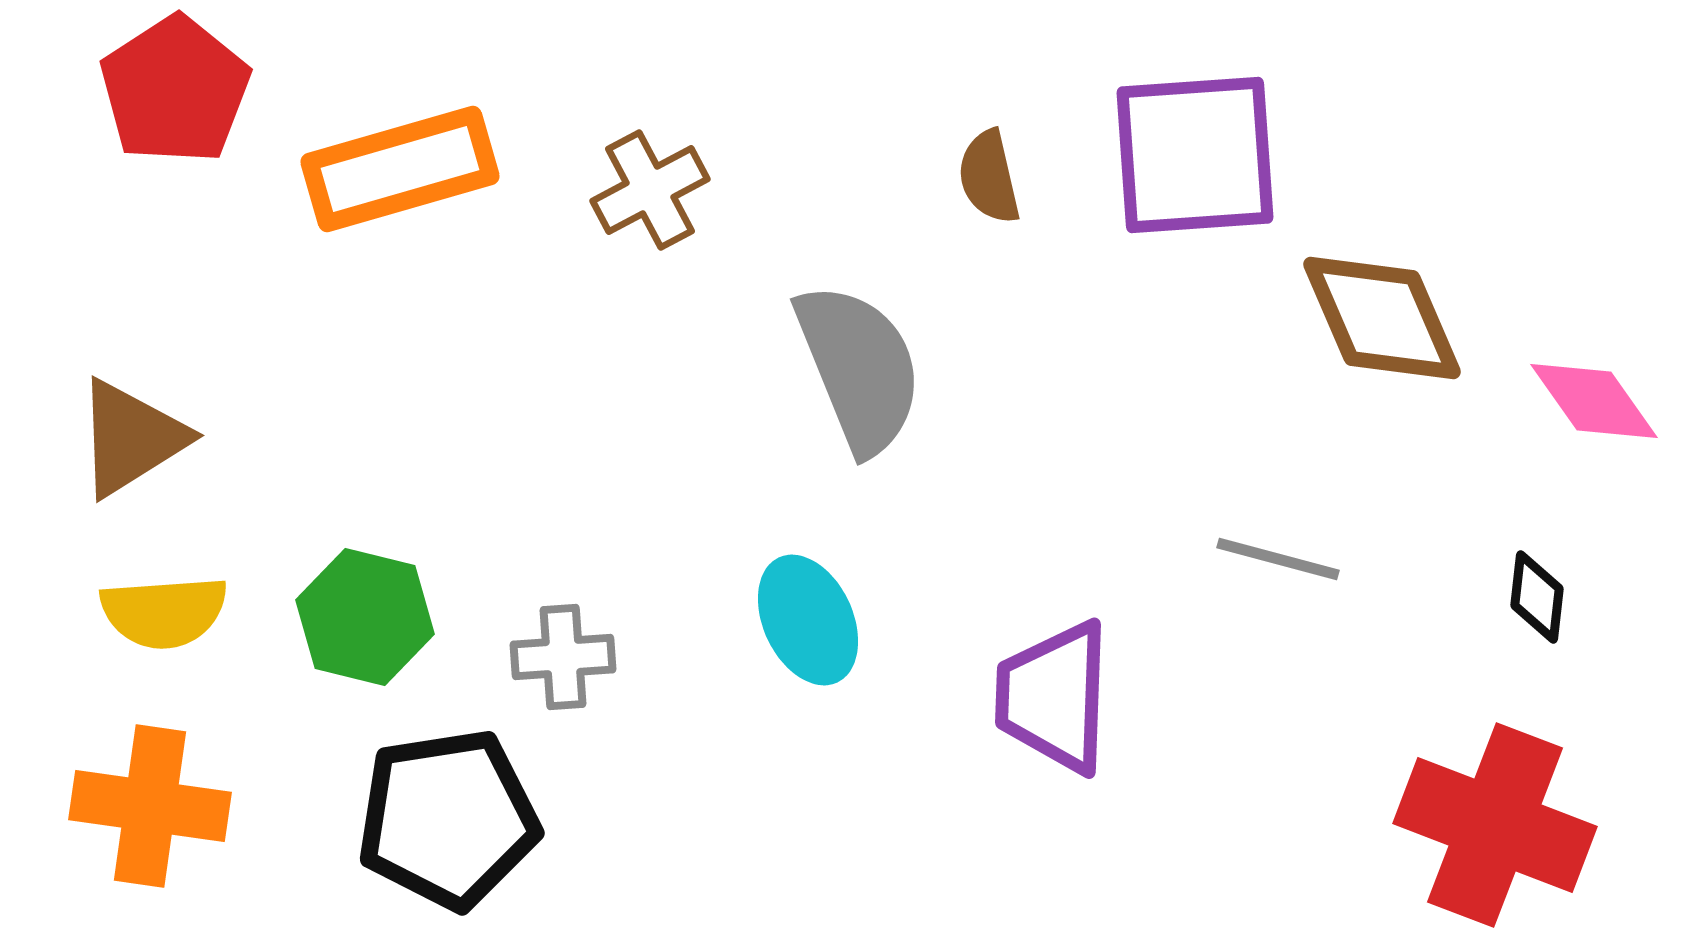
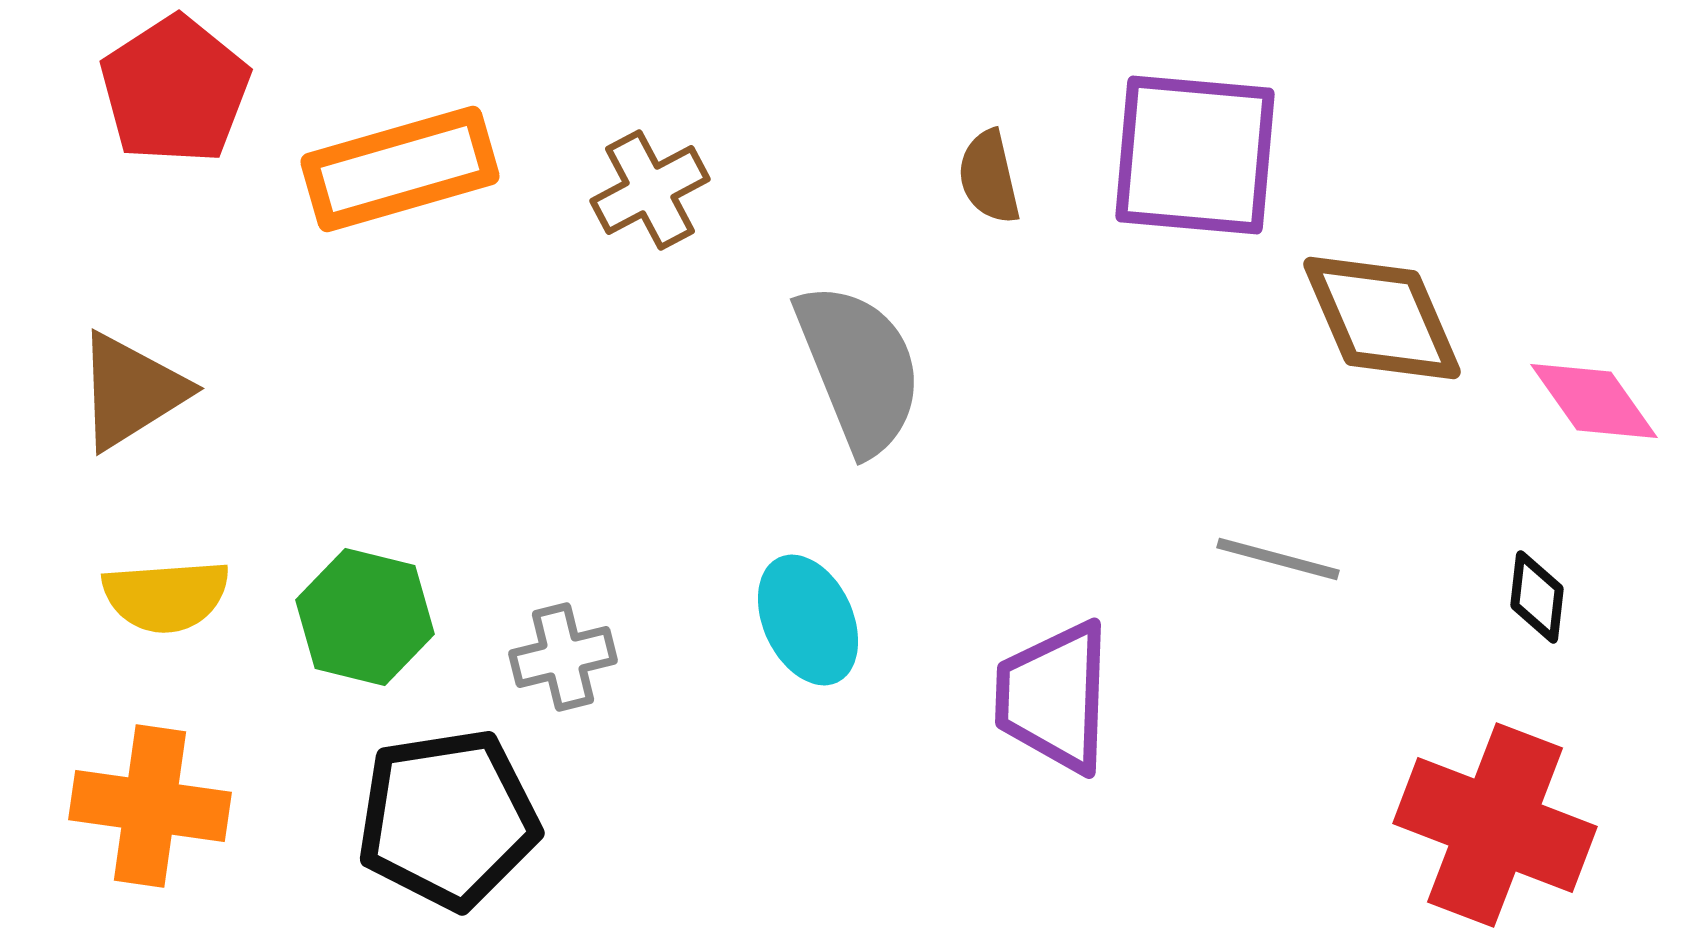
purple square: rotated 9 degrees clockwise
brown triangle: moved 47 px up
yellow semicircle: moved 2 px right, 16 px up
gray cross: rotated 10 degrees counterclockwise
